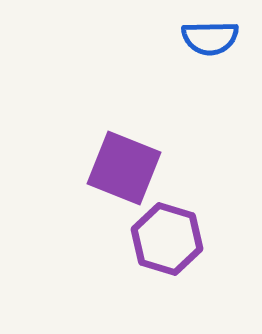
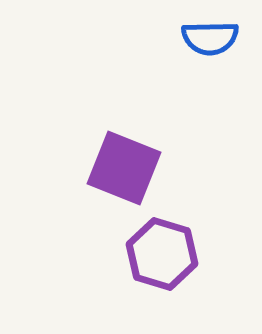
purple hexagon: moved 5 px left, 15 px down
